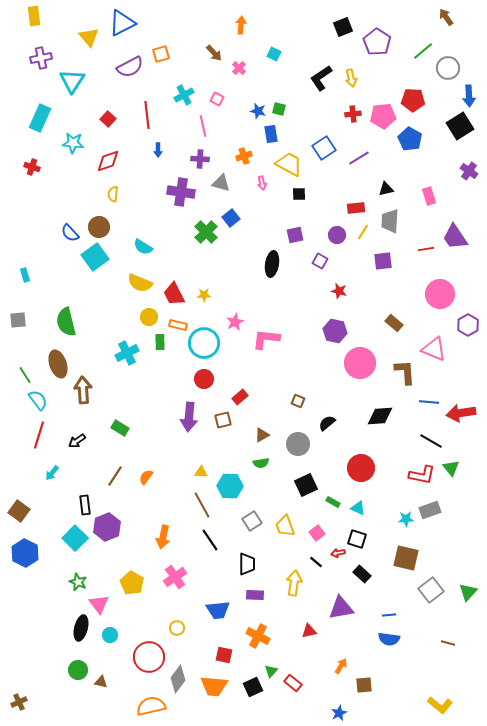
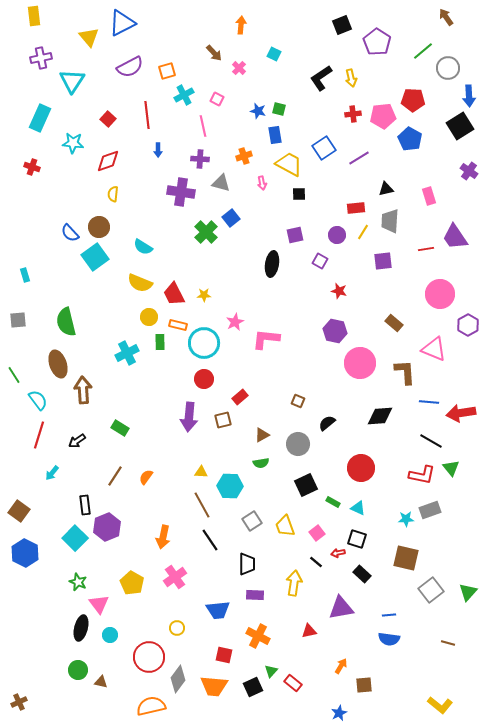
black square at (343, 27): moved 1 px left, 2 px up
orange square at (161, 54): moved 6 px right, 17 px down
blue rectangle at (271, 134): moved 4 px right, 1 px down
green line at (25, 375): moved 11 px left
